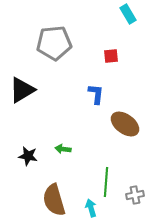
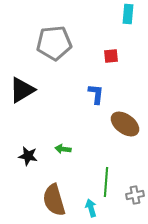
cyan rectangle: rotated 36 degrees clockwise
